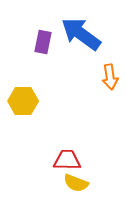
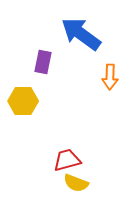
purple rectangle: moved 20 px down
orange arrow: rotated 10 degrees clockwise
red trapezoid: rotated 16 degrees counterclockwise
